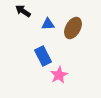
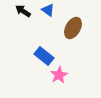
blue triangle: moved 14 px up; rotated 40 degrees clockwise
blue rectangle: moved 1 px right; rotated 24 degrees counterclockwise
